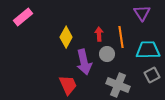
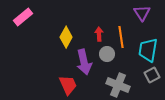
cyan trapezoid: rotated 80 degrees counterclockwise
